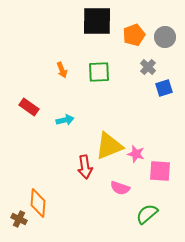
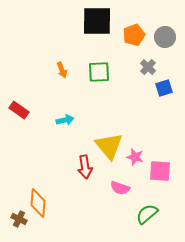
red rectangle: moved 10 px left, 3 px down
yellow triangle: rotated 48 degrees counterclockwise
pink star: moved 1 px left, 3 px down
